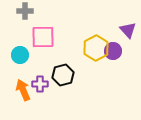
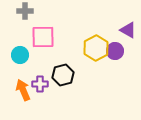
purple triangle: rotated 18 degrees counterclockwise
purple circle: moved 2 px right
